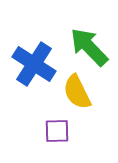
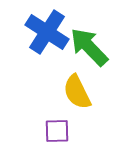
blue cross: moved 13 px right, 32 px up
